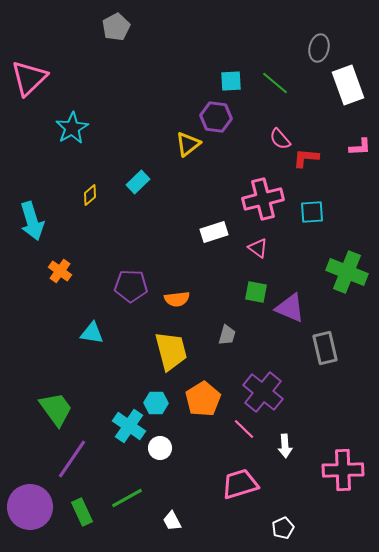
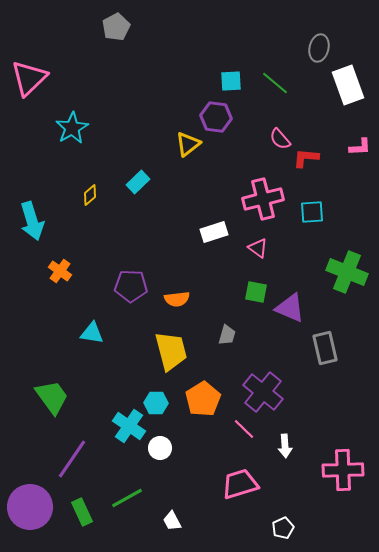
green trapezoid at (56, 409): moved 4 px left, 12 px up
